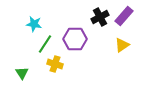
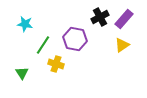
purple rectangle: moved 3 px down
cyan star: moved 9 px left
purple hexagon: rotated 10 degrees clockwise
green line: moved 2 px left, 1 px down
yellow cross: moved 1 px right
